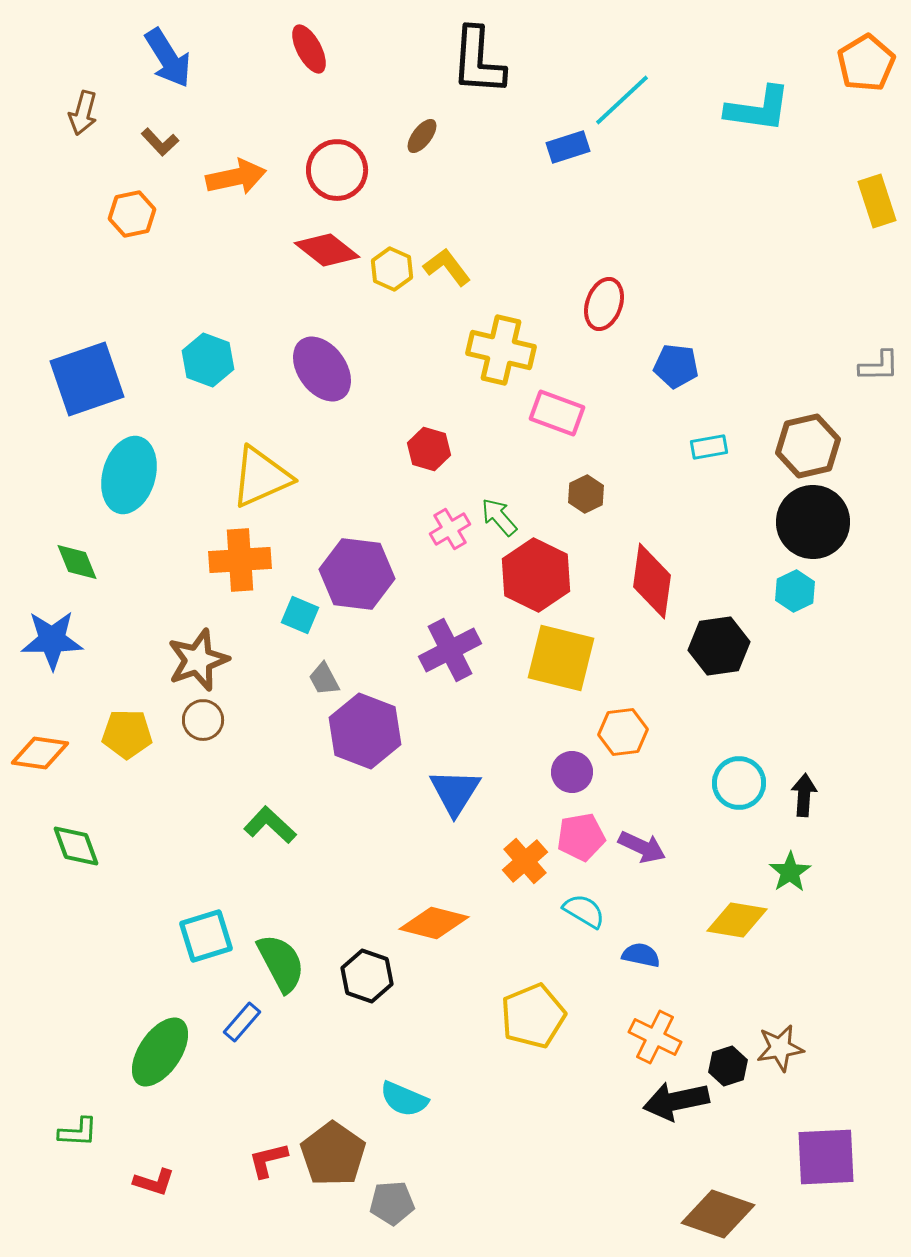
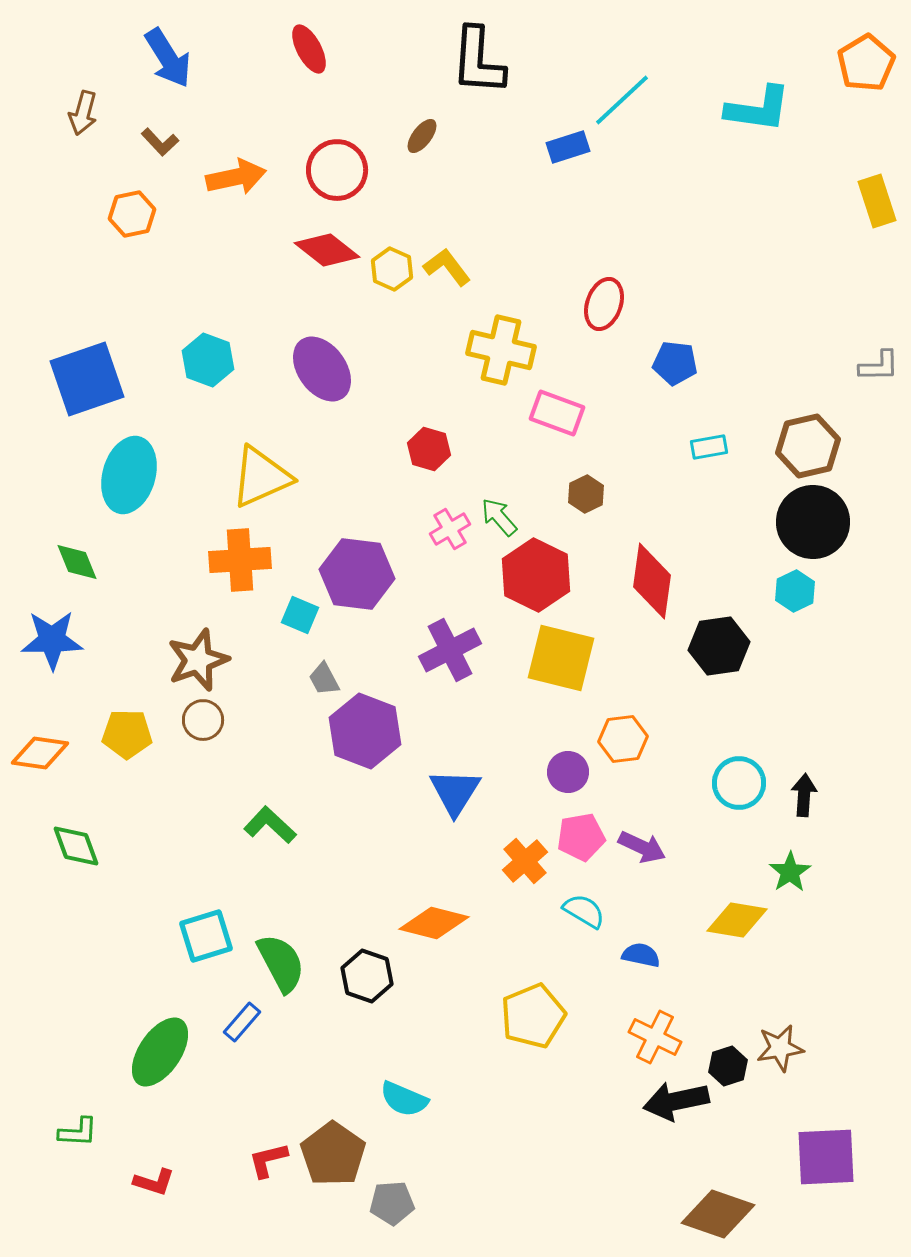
blue pentagon at (676, 366): moved 1 px left, 3 px up
orange hexagon at (623, 732): moved 7 px down
purple circle at (572, 772): moved 4 px left
